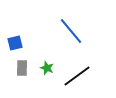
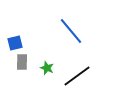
gray rectangle: moved 6 px up
